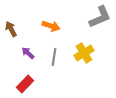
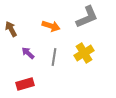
gray L-shape: moved 13 px left
red rectangle: rotated 30 degrees clockwise
